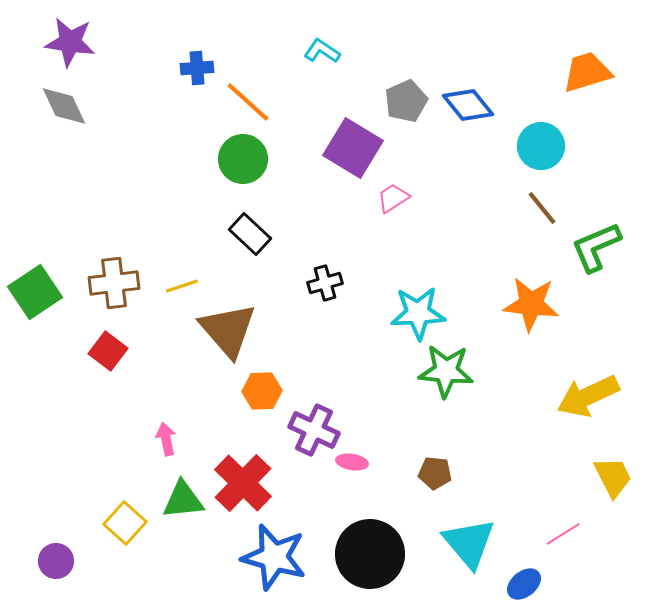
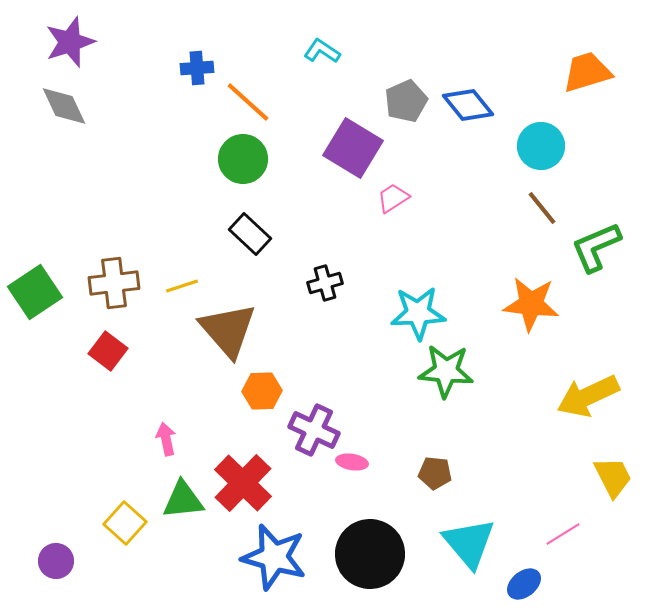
purple star: rotated 27 degrees counterclockwise
